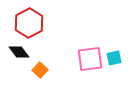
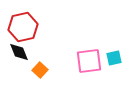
red hexagon: moved 6 px left, 4 px down; rotated 16 degrees clockwise
black diamond: rotated 15 degrees clockwise
pink square: moved 1 px left, 2 px down
